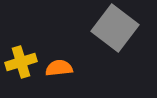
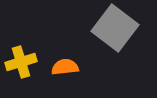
orange semicircle: moved 6 px right, 1 px up
